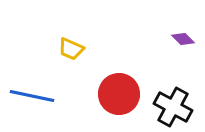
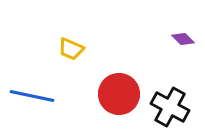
black cross: moved 3 px left
